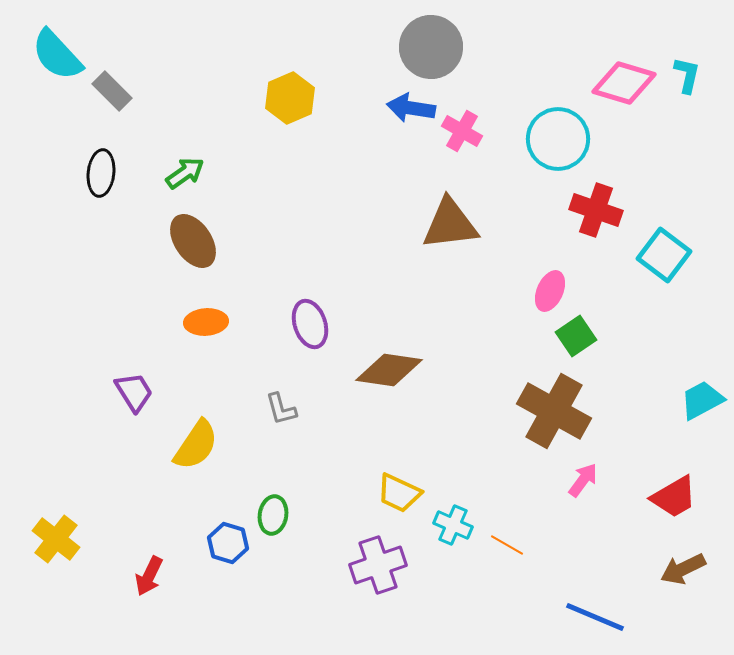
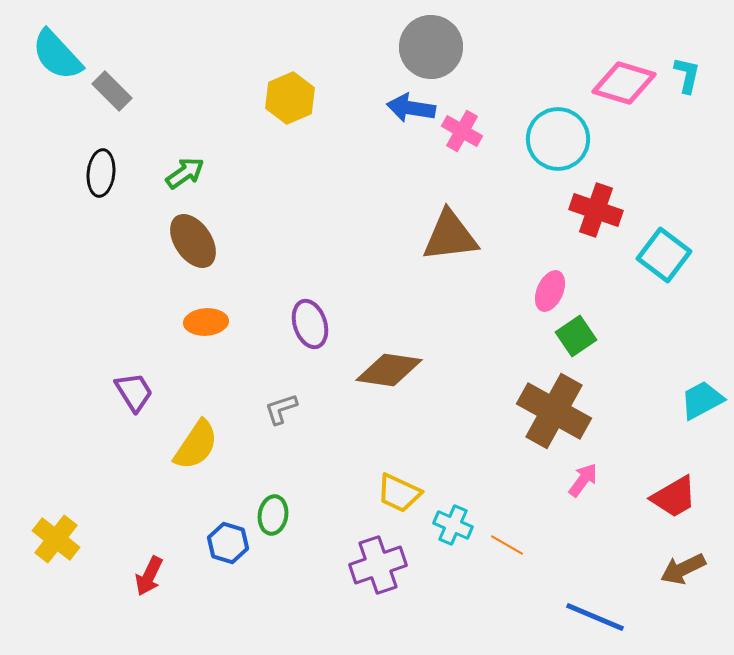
brown triangle: moved 12 px down
gray L-shape: rotated 87 degrees clockwise
